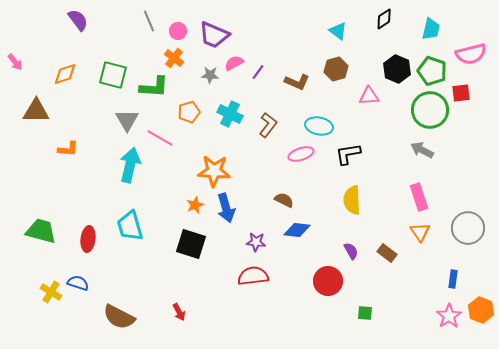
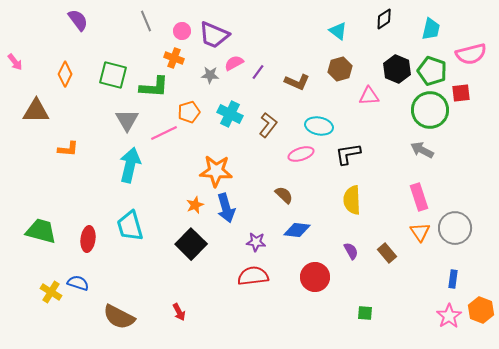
gray line at (149, 21): moved 3 px left
pink circle at (178, 31): moved 4 px right
orange cross at (174, 58): rotated 18 degrees counterclockwise
brown hexagon at (336, 69): moved 4 px right
orange diamond at (65, 74): rotated 45 degrees counterclockwise
pink line at (160, 138): moved 4 px right, 5 px up; rotated 56 degrees counterclockwise
orange star at (214, 171): moved 2 px right
brown semicircle at (284, 200): moved 5 px up; rotated 18 degrees clockwise
gray circle at (468, 228): moved 13 px left
black square at (191, 244): rotated 28 degrees clockwise
brown rectangle at (387, 253): rotated 12 degrees clockwise
red circle at (328, 281): moved 13 px left, 4 px up
